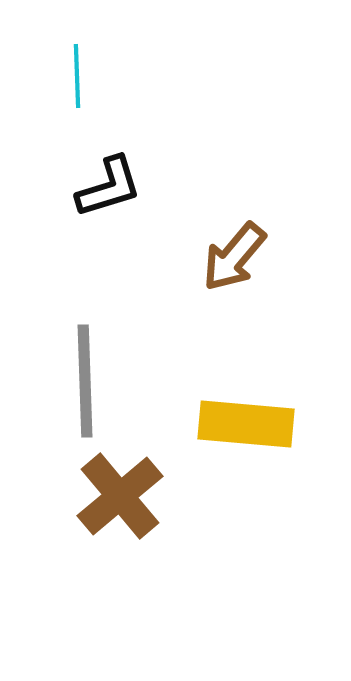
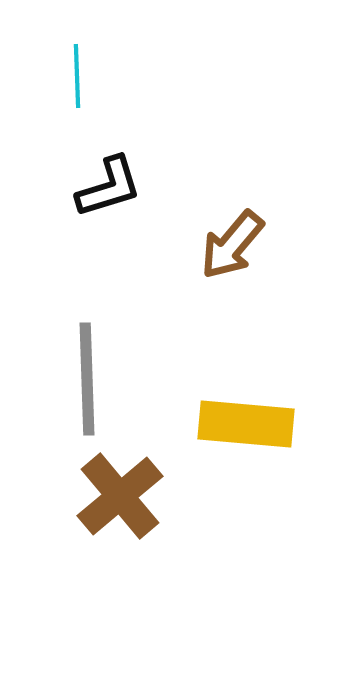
brown arrow: moved 2 px left, 12 px up
gray line: moved 2 px right, 2 px up
